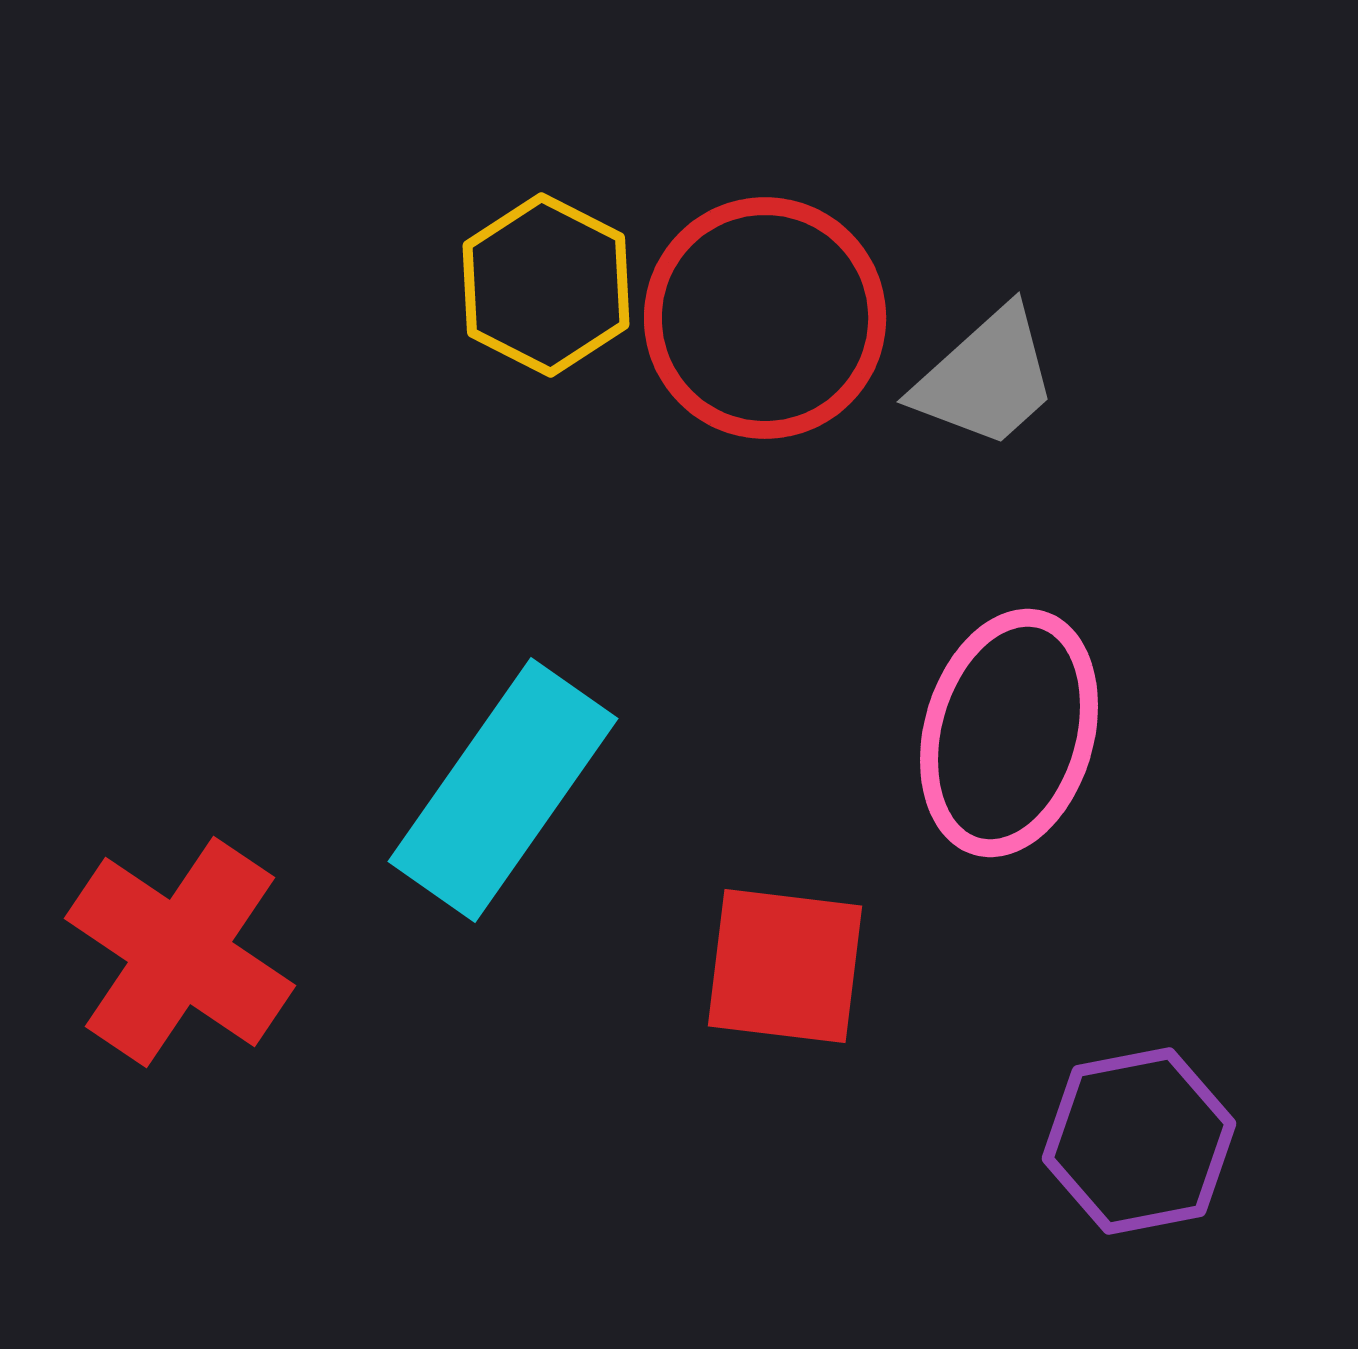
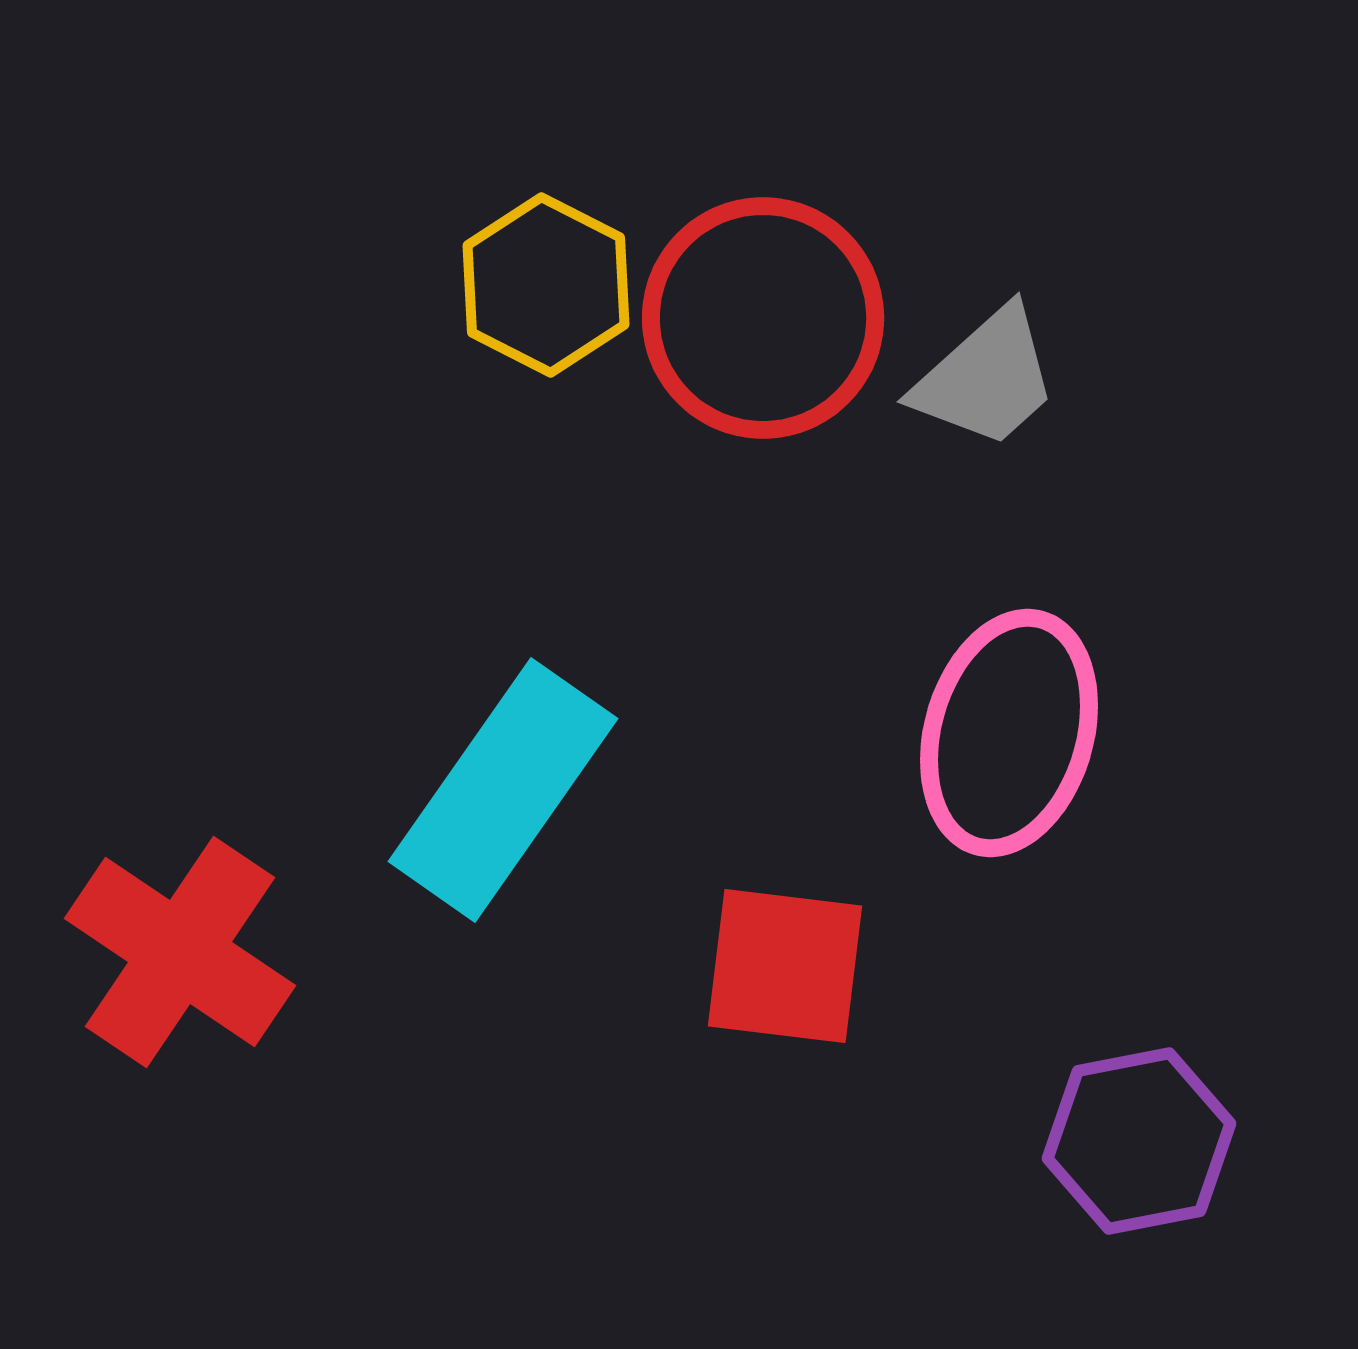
red circle: moved 2 px left
